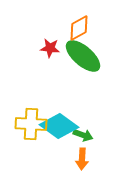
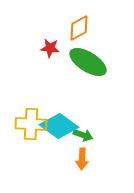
green ellipse: moved 5 px right, 6 px down; rotated 9 degrees counterclockwise
